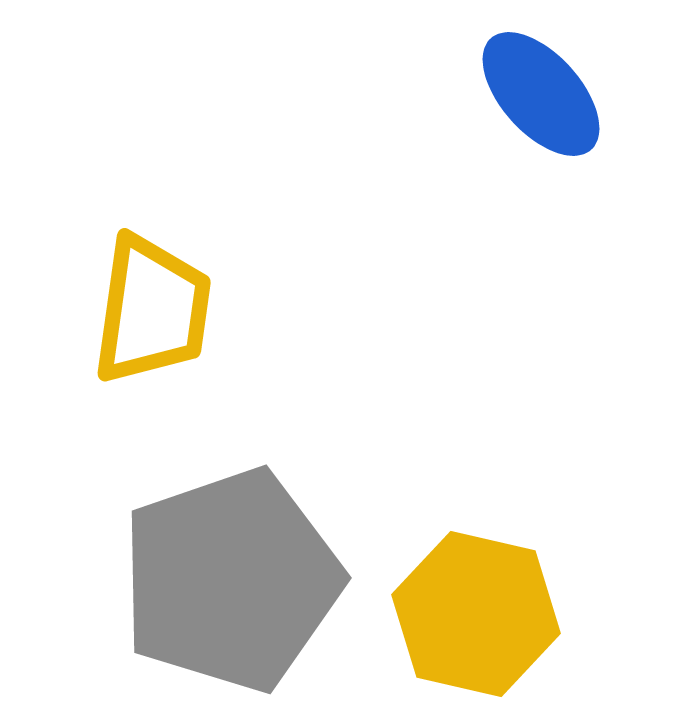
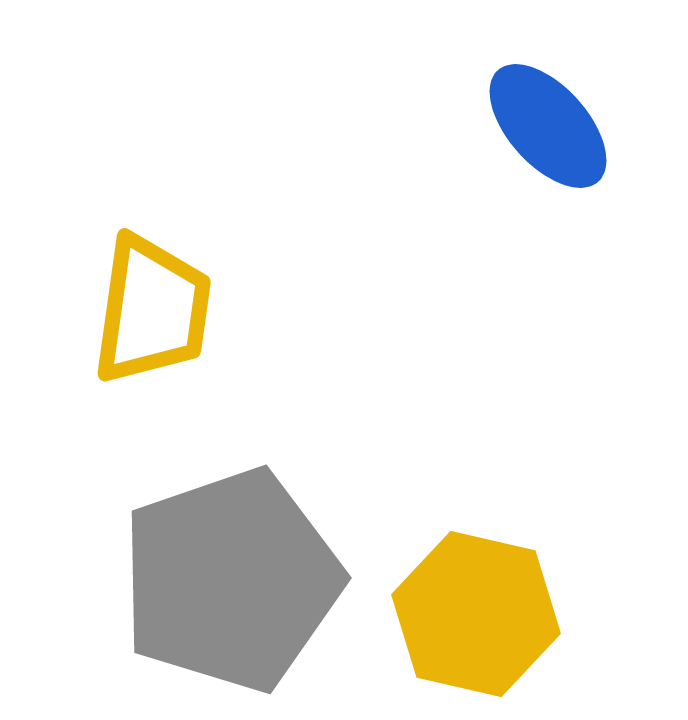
blue ellipse: moved 7 px right, 32 px down
